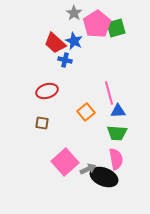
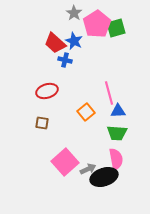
black ellipse: rotated 40 degrees counterclockwise
